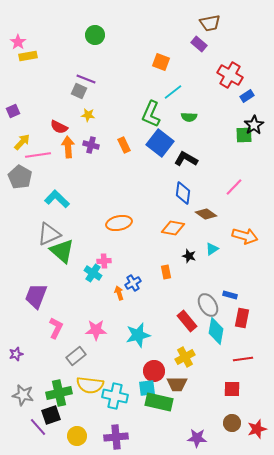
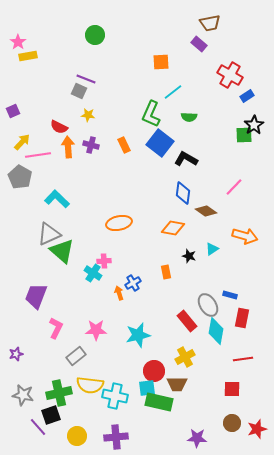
orange square at (161, 62): rotated 24 degrees counterclockwise
brown diamond at (206, 214): moved 3 px up
